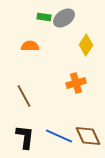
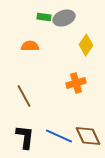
gray ellipse: rotated 15 degrees clockwise
